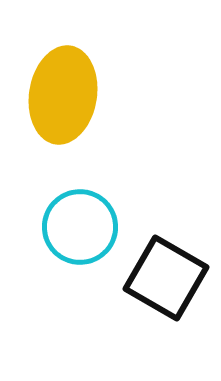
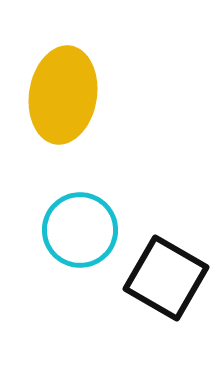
cyan circle: moved 3 px down
